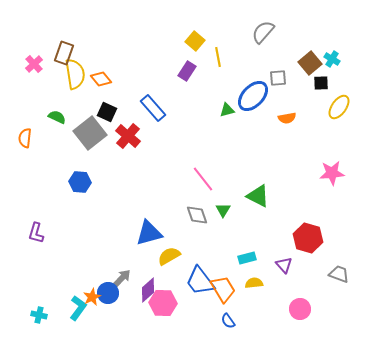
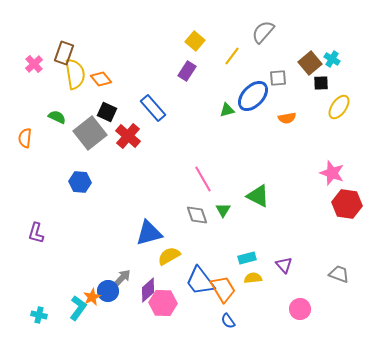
yellow line at (218, 57): moved 14 px right, 1 px up; rotated 48 degrees clockwise
pink star at (332, 173): rotated 25 degrees clockwise
pink line at (203, 179): rotated 8 degrees clockwise
red hexagon at (308, 238): moved 39 px right, 34 px up; rotated 8 degrees counterclockwise
yellow semicircle at (254, 283): moved 1 px left, 5 px up
blue circle at (108, 293): moved 2 px up
